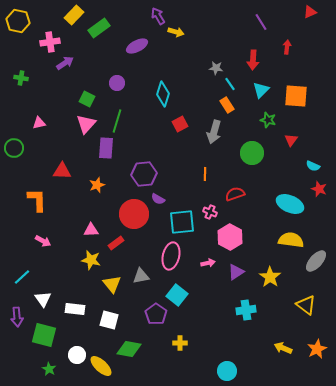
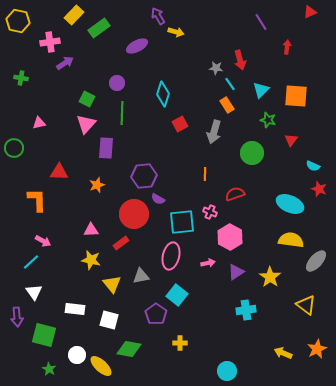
red arrow at (253, 60): moved 13 px left; rotated 18 degrees counterclockwise
green line at (117, 121): moved 5 px right, 8 px up; rotated 15 degrees counterclockwise
red triangle at (62, 171): moved 3 px left, 1 px down
purple hexagon at (144, 174): moved 2 px down
red rectangle at (116, 243): moved 5 px right
cyan line at (22, 277): moved 9 px right, 15 px up
white triangle at (43, 299): moved 9 px left, 7 px up
yellow arrow at (283, 348): moved 5 px down
